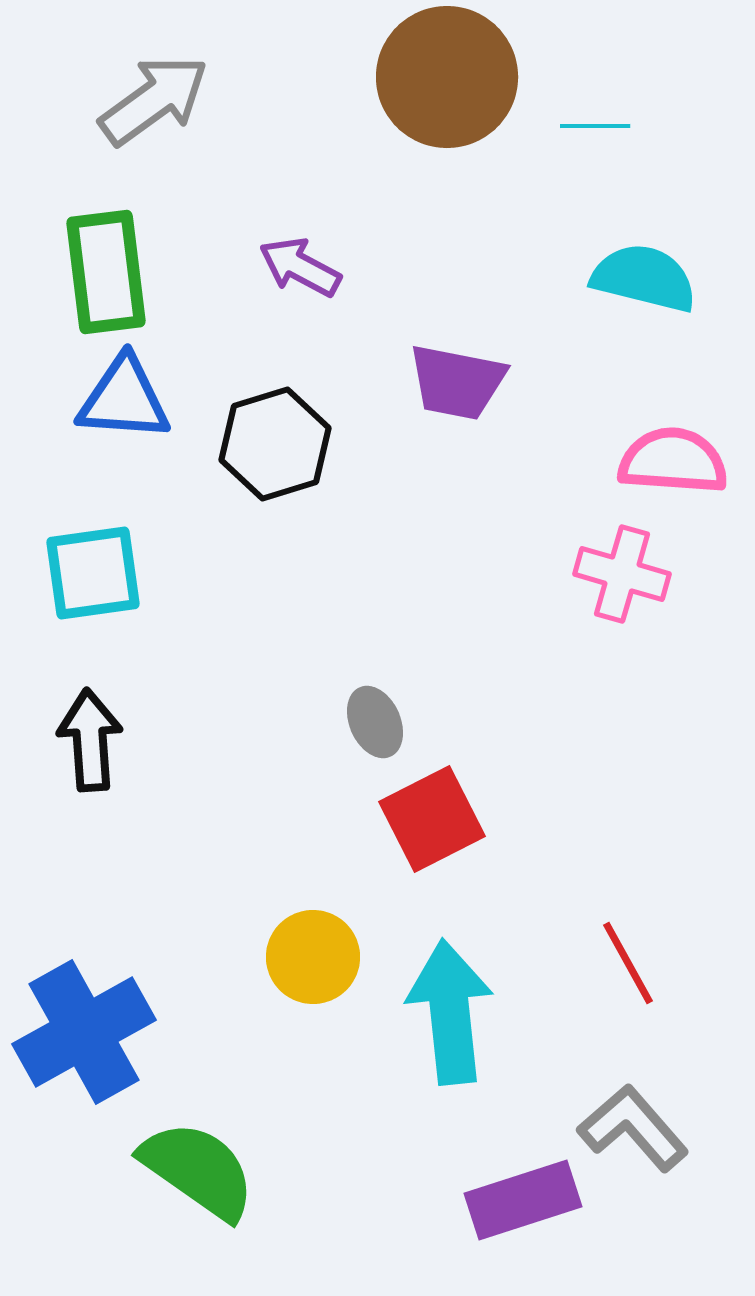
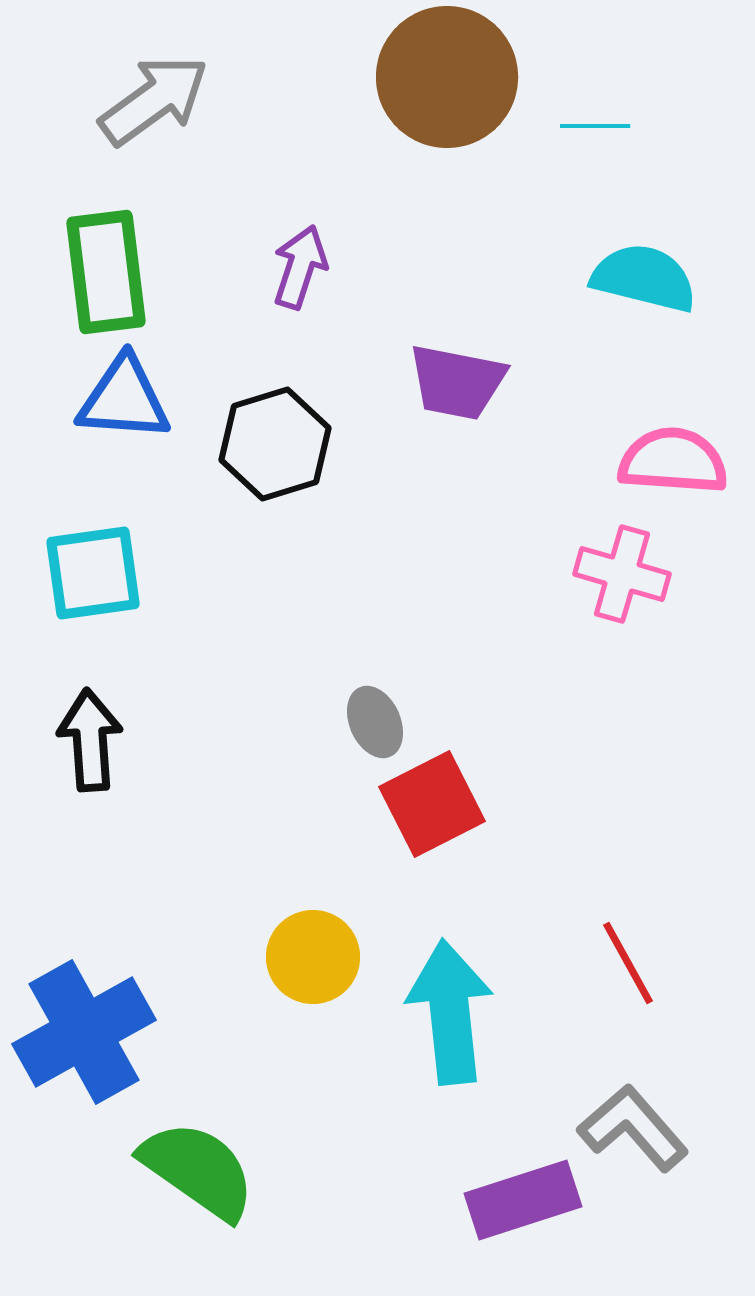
purple arrow: rotated 80 degrees clockwise
red square: moved 15 px up
